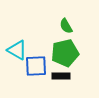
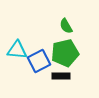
cyan triangle: rotated 25 degrees counterclockwise
blue square: moved 3 px right, 5 px up; rotated 25 degrees counterclockwise
